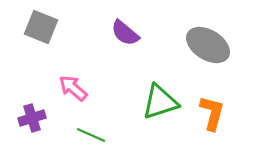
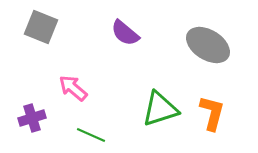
green triangle: moved 7 px down
